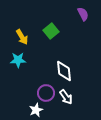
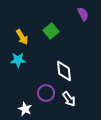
white arrow: moved 3 px right, 2 px down
white star: moved 11 px left, 1 px up; rotated 24 degrees counterclockwise
